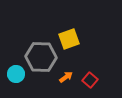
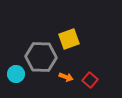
orange arrow: rotated 56 degrees clockwise
